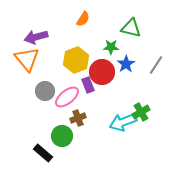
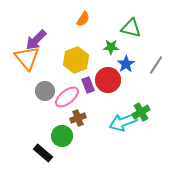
purple arrow: moved 3 px down; rotated 30 degrees counterclockwise
orange triangle: moved 1 px up
red circle: moved 6 px right, 8 px down
